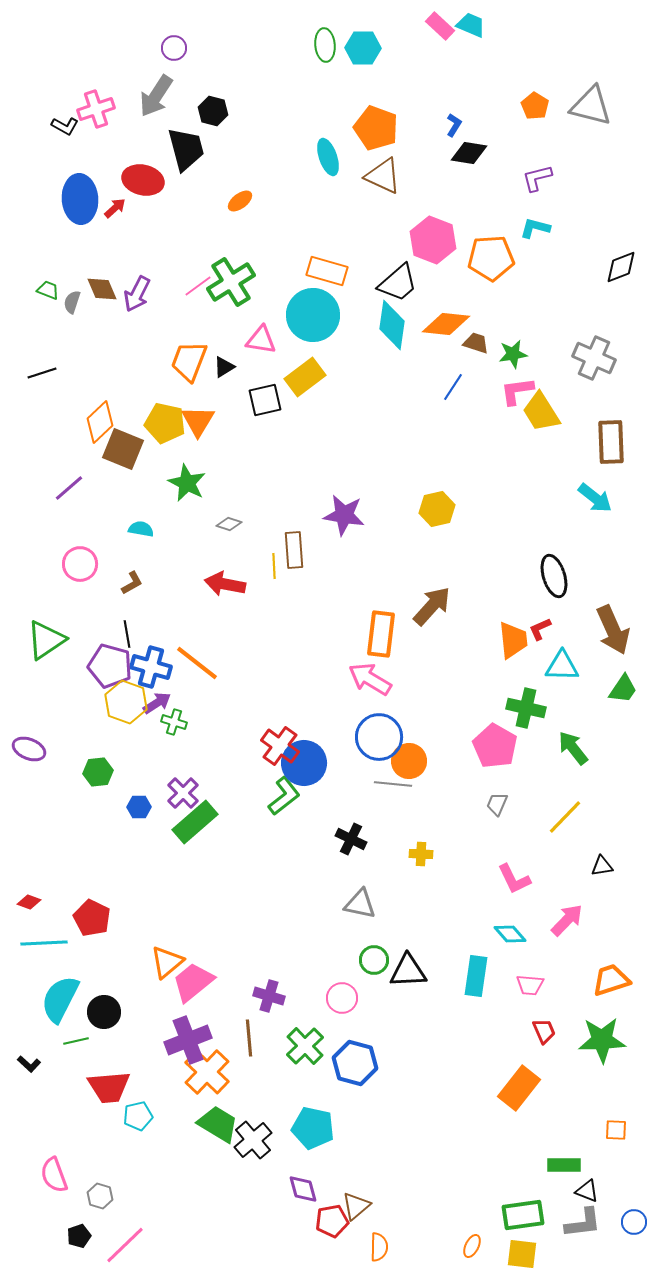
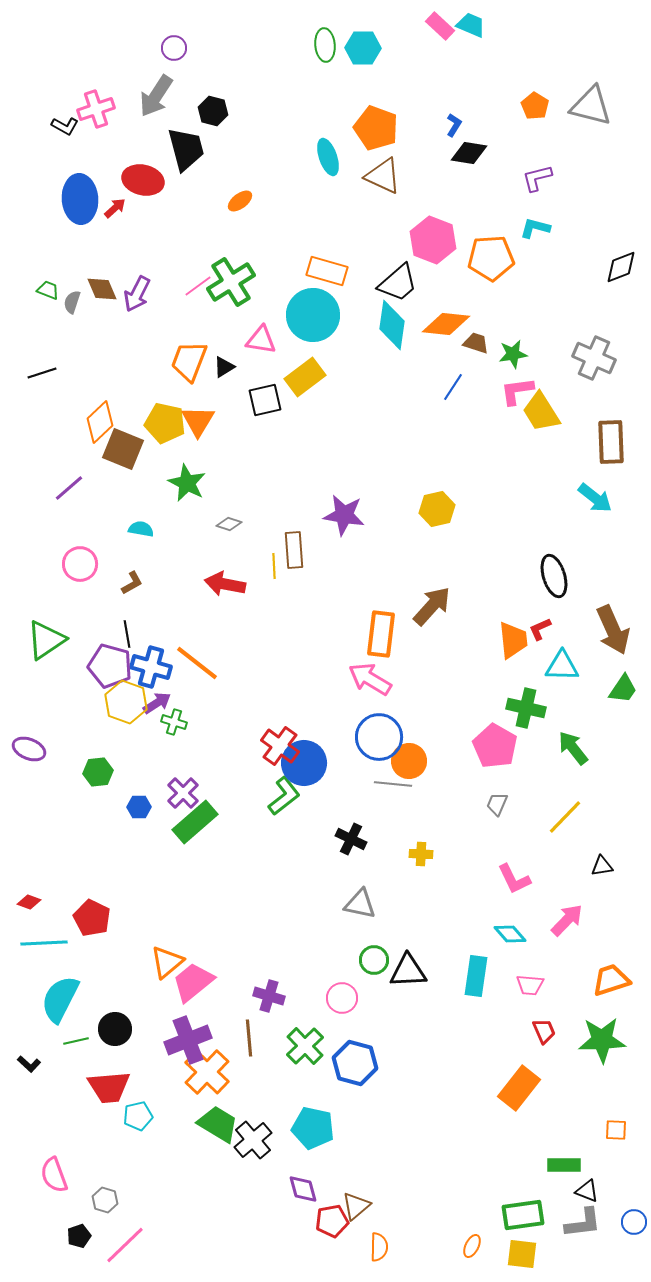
black circle at (104, 1012): moved 11 px right, 17 px down
gray hexagon at (100, 1196): moved 5 px right, 4 px down
